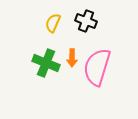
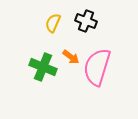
orange arrow: moved 1 px left, 1 px up; rotated 54 degrees counterclockwise
green cross: moved 3 px left, 4 px down
